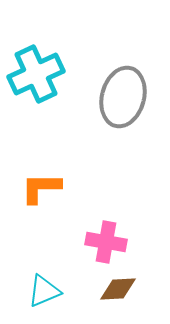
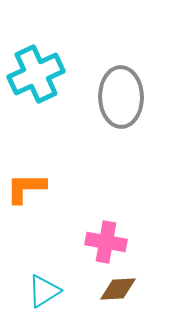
gray ellipse: moved 2 px left; rotated 16 degrees counterclockwise
orange L-shape: moved 15 px left
cyan triangle: rotated 9 degrees counterclockwise
